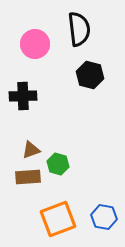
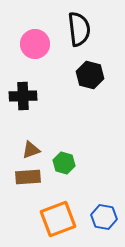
green hexagon: moved 6 px right, 1 px up
